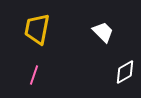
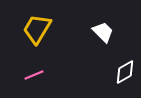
yellow trapezoid: rotated 20 degrees clockwise
pink line: rotated 48 degrees clockwise
